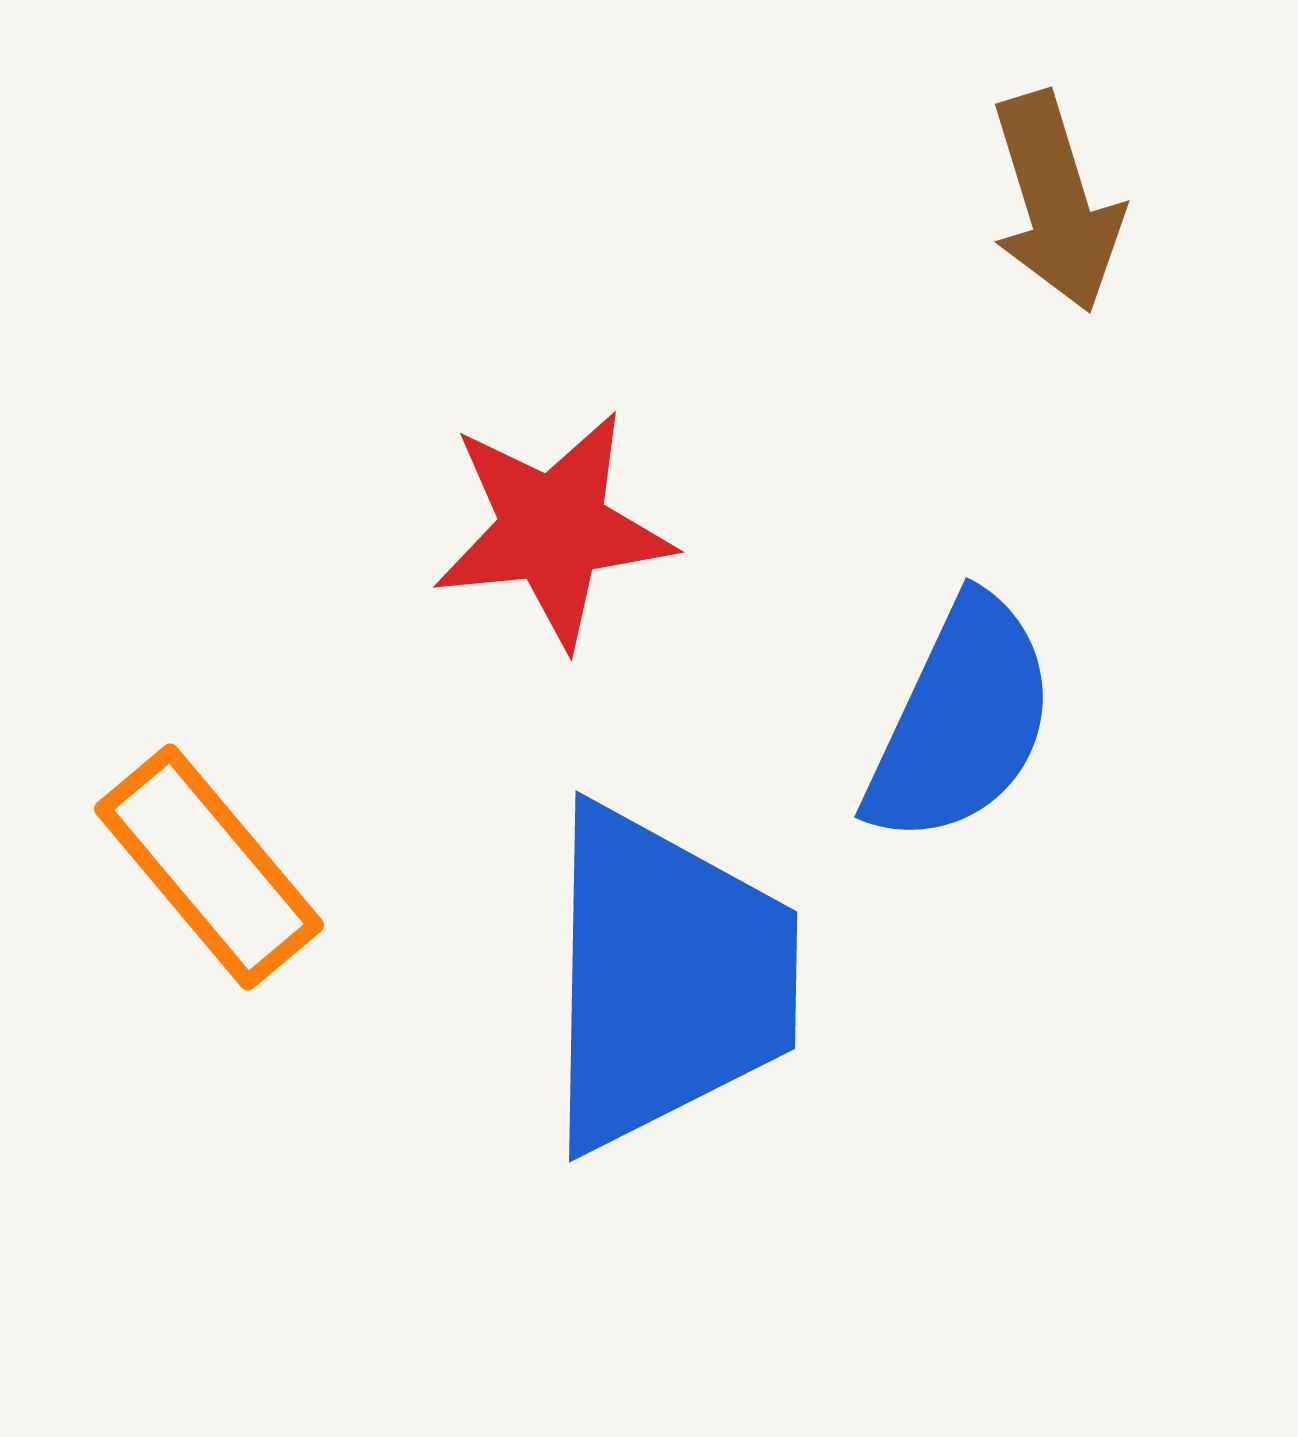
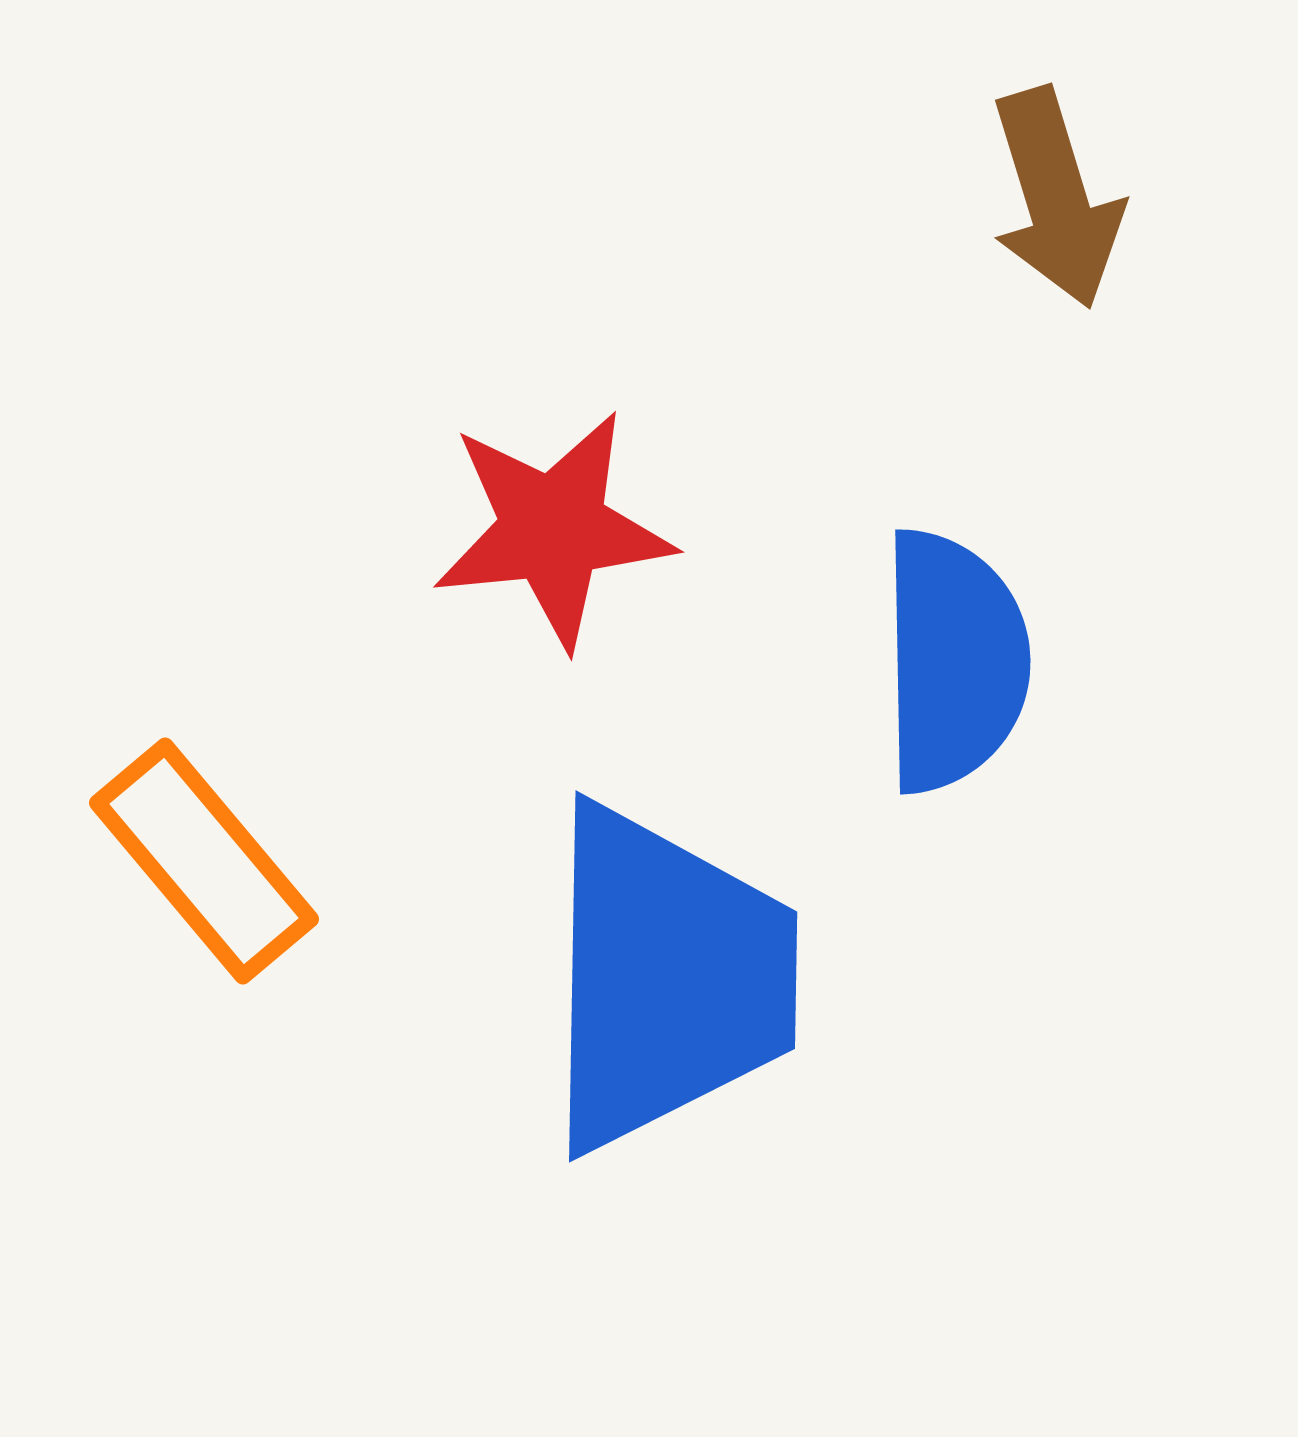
brown arrow: moved 4 px up
blue semicircle: moved 7 px left, 60 px up; rotated 26 degrees counterclockwise
orange rectangle: moved 5 px left, 6 px up
